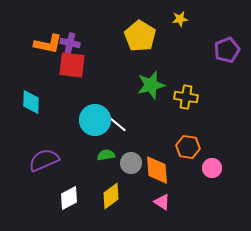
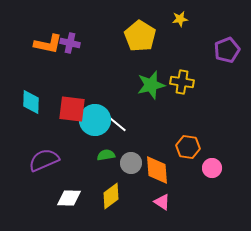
red square: moved 44 px down
yellow cross: moved 4 px left, 15 px up
white diamond: rotated 30 degrees clockwise
